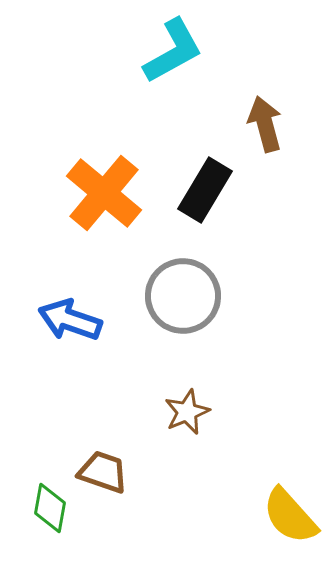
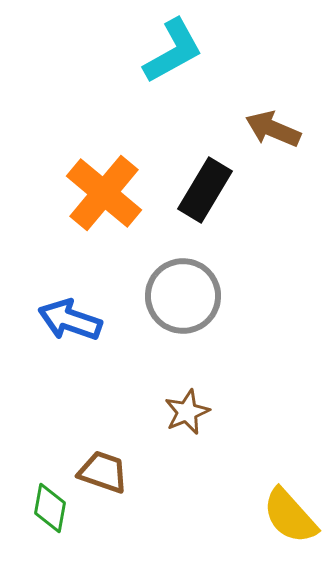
brown arrow: moved 8 px right, 5 px down; rotated 52 degrees counterclockwise
